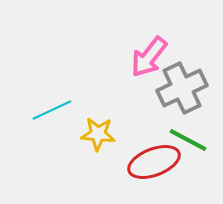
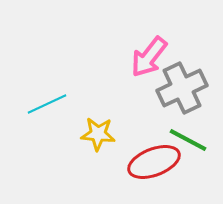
cyan line: moved 5 px left, 6 px up
